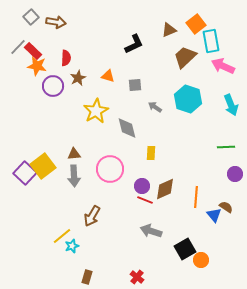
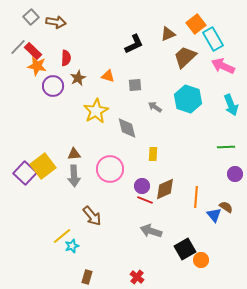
brown triangle at (169, 30): moved 1 px left, 4 px down
cyan rectangle at (211, 41): moved 2 px right, 2 px up; rotated 20 degrees counterclockwise
yellow rectangle at (151, 153): moved 2 px right, 1 px down
brown arrow at (92, 216): rotated 70 degrees counterclockwise
